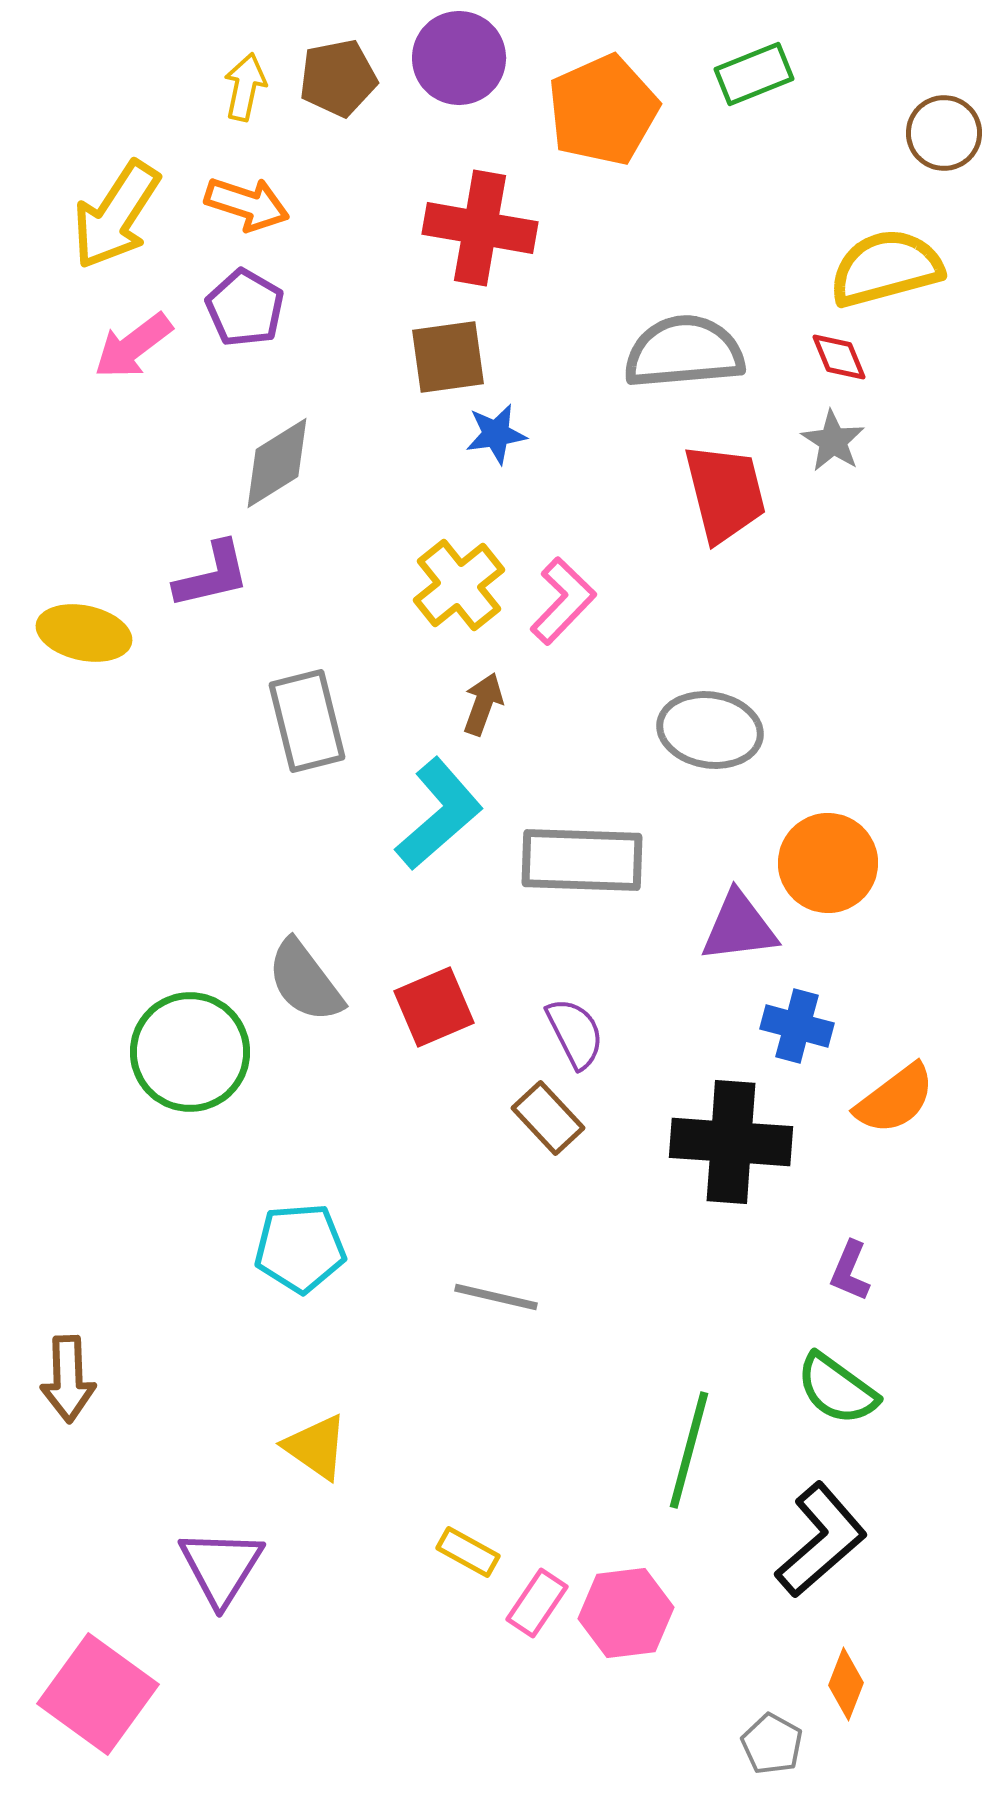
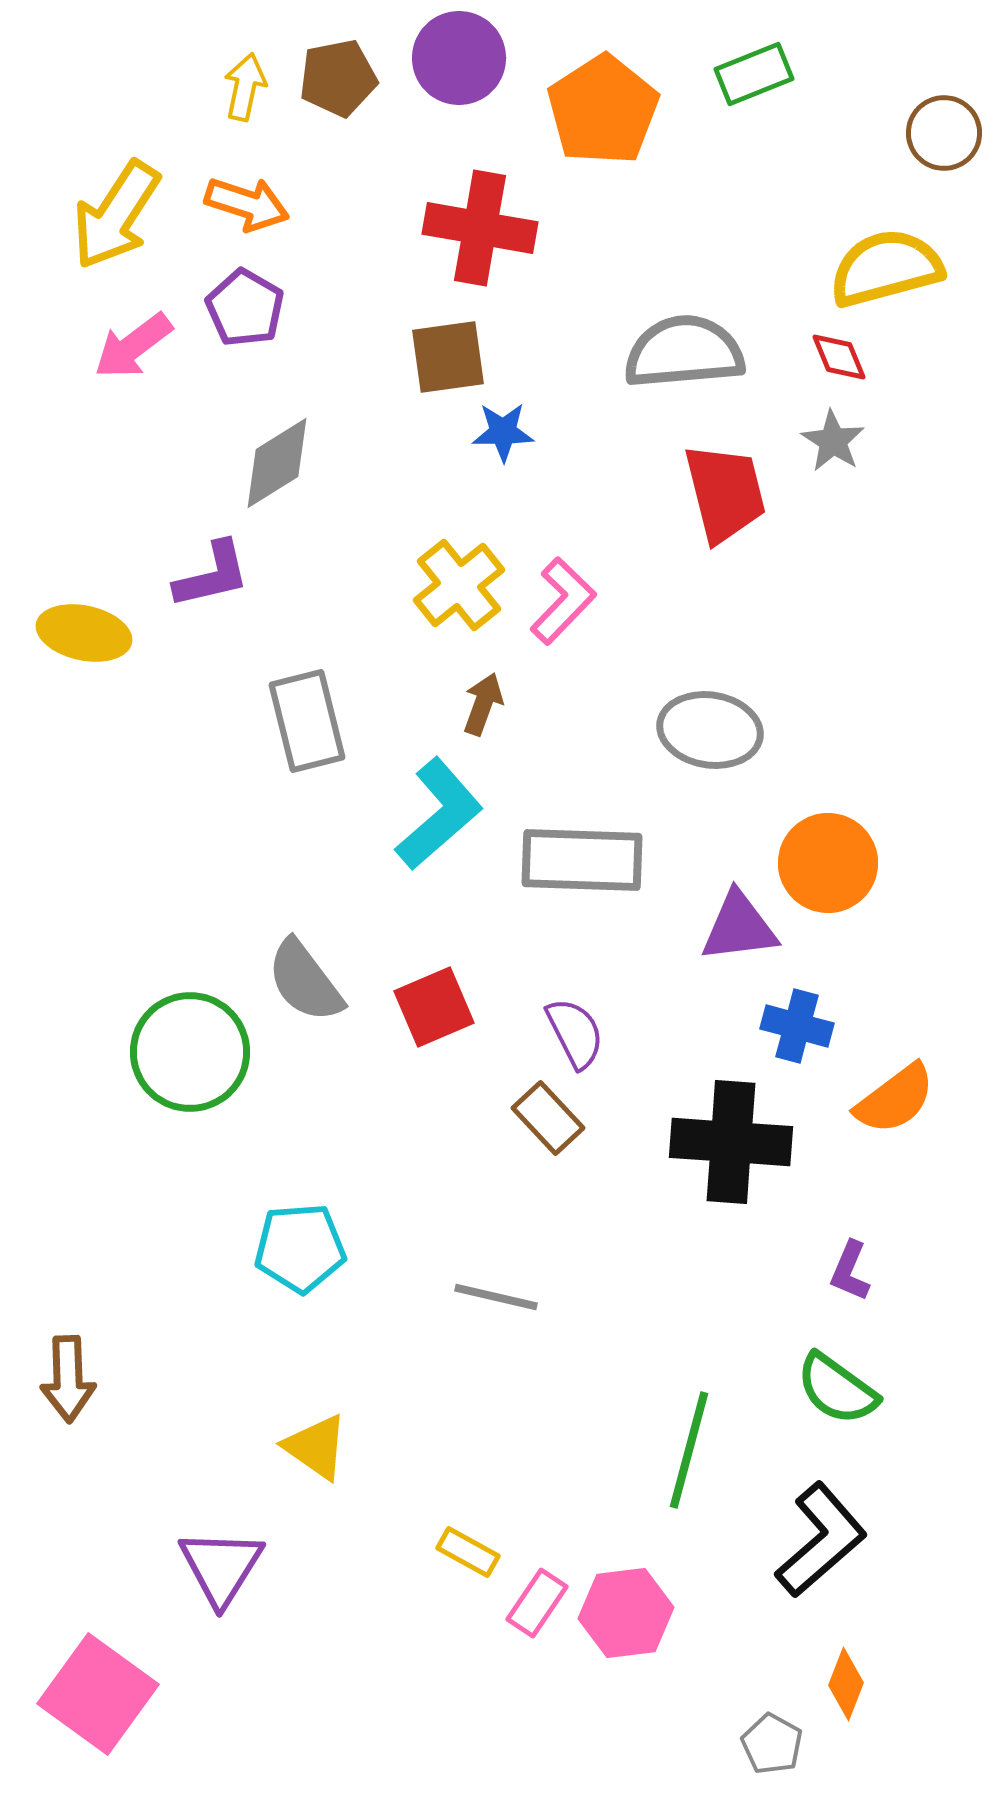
orange pentagon at (603, 110): rotated 9 degrees counterclockwise
blue star at (496, 434): moved 7 px right, 2 px up; rotated 8 degrees clockwise
